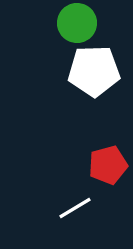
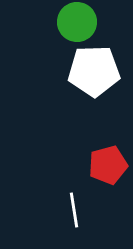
green circle: moved 1 px up
white line: moved 1 px left, 2 px down; rotated 68 degrees counterclockwise
